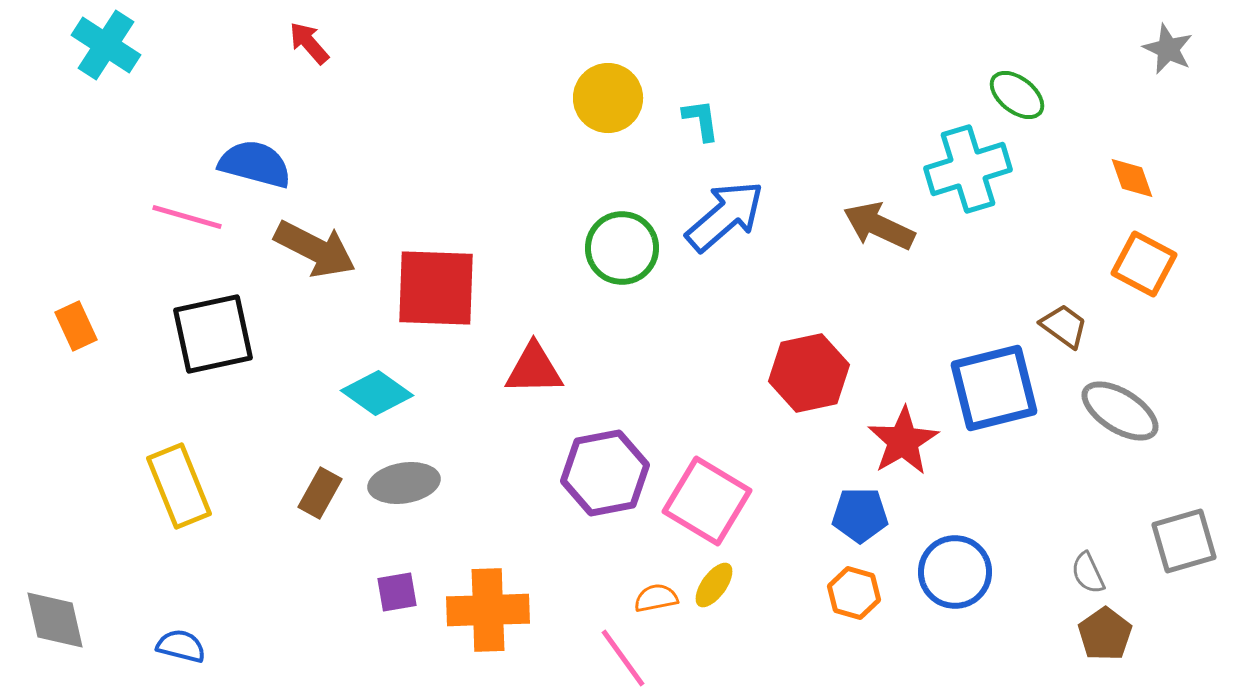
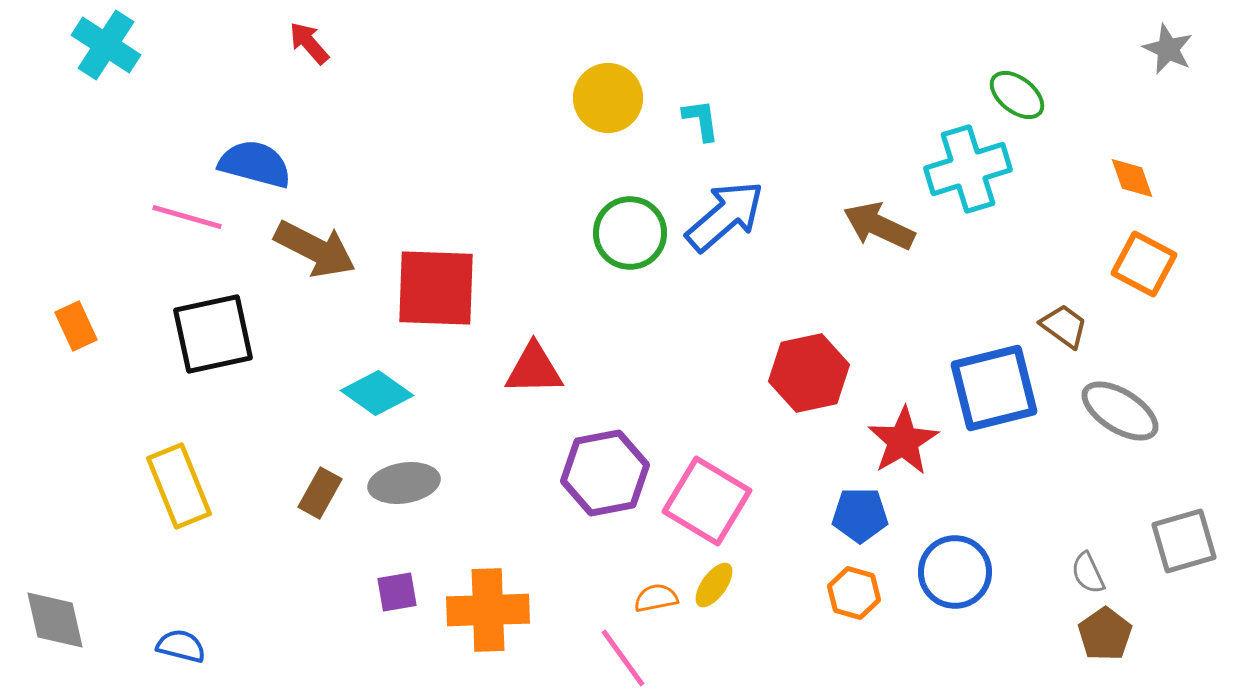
green circle at (622, 248): moved 8 px right, 15 px up
